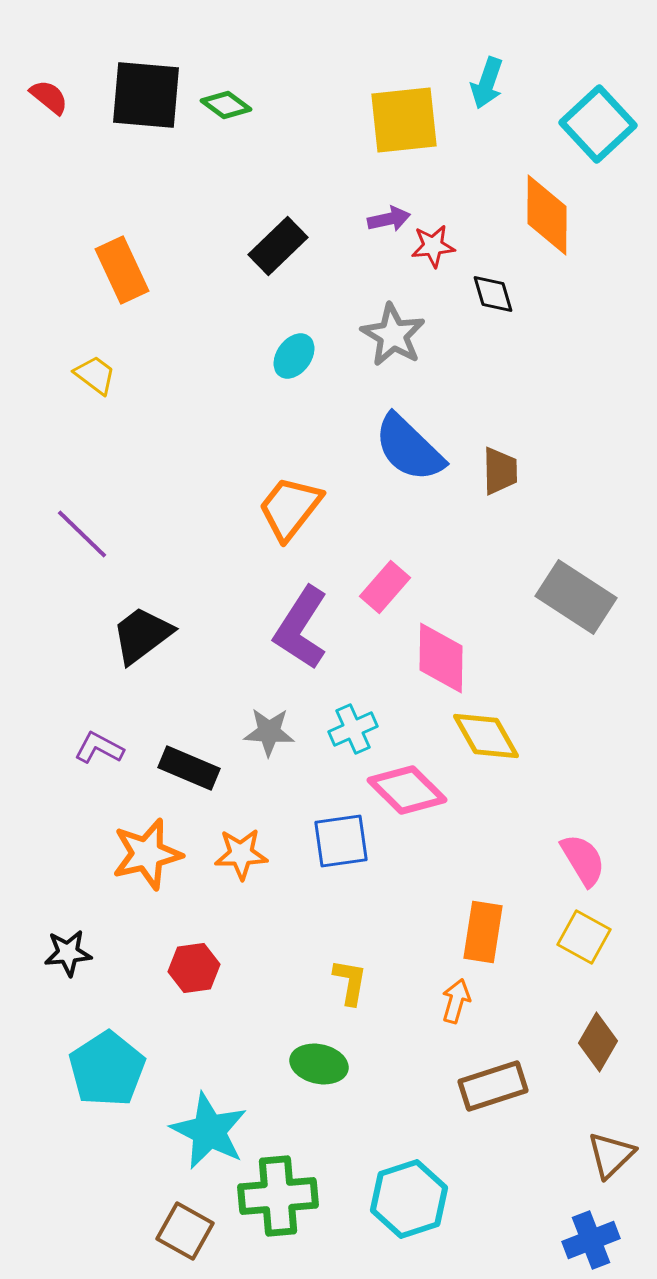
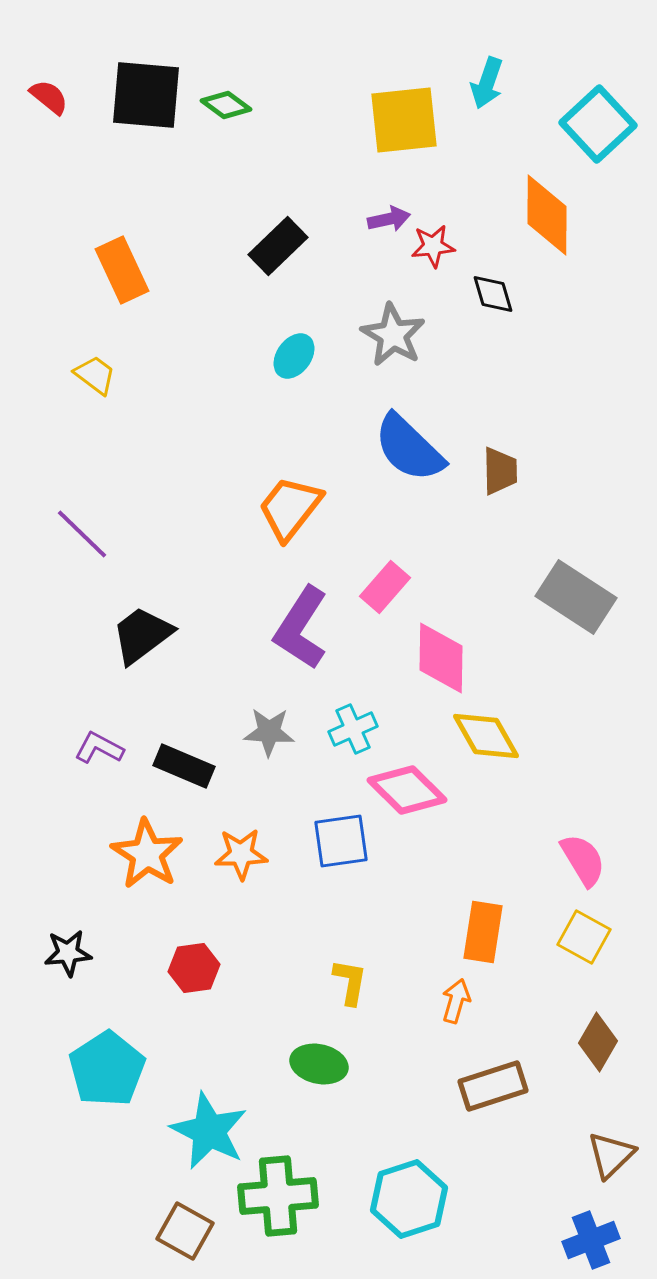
black rectangle at (189, 768): moved 5 px left, 2 px up
orange star at (147, 854): rotated 26 degrees counterclockwise
